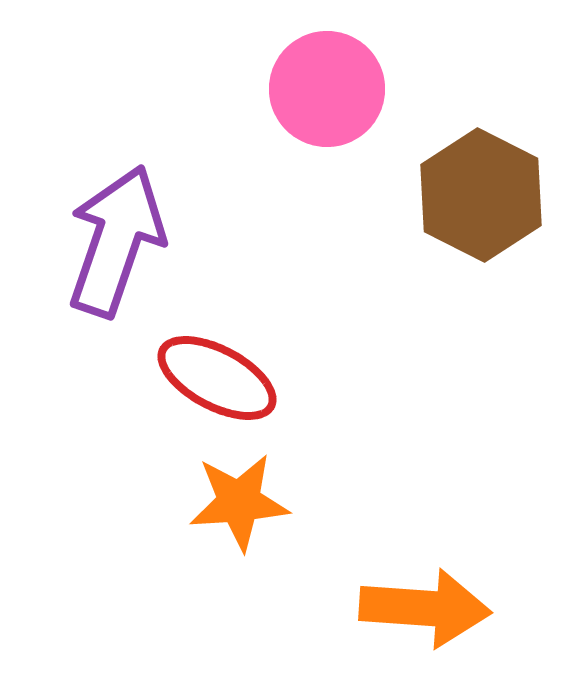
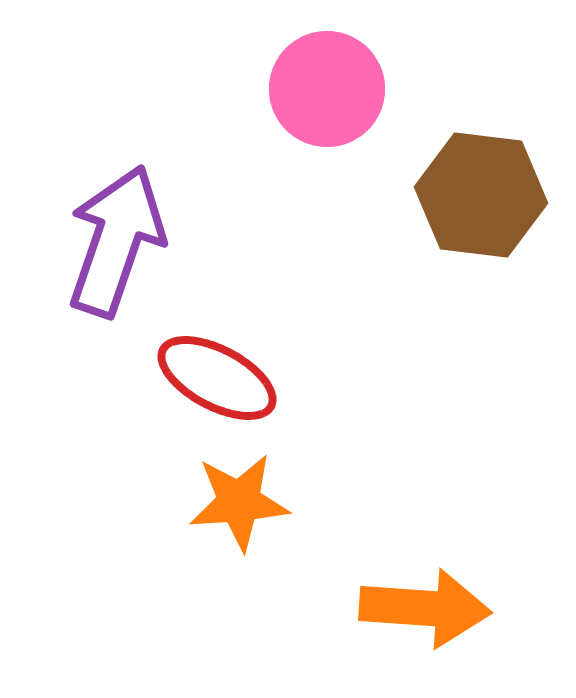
brown hexagon: rotated 20 degrees counterclockwise
